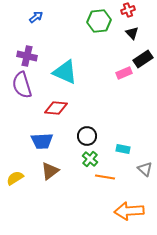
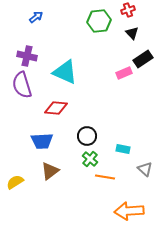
yellow semicircle: moved 4 px down
